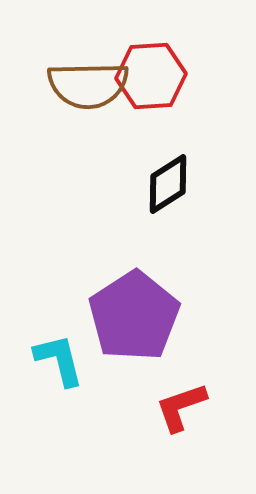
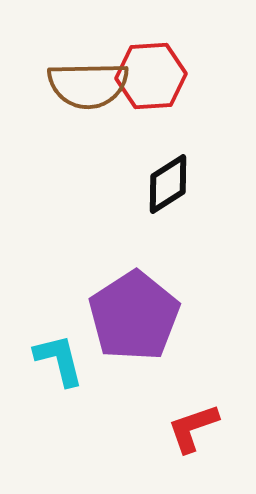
red L-shape: moved 12 px right, 21 px down
